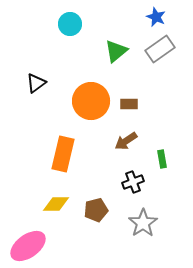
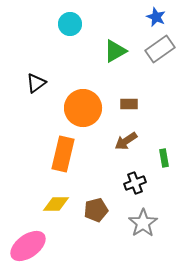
green triangle: moved 1 px left; rotated 10 degrees clockwise
orange circle: moved 8 px left, 7 px down
green rectangle: moved 2 px right, 1 px up
black cross: moved 2 px right, 1 px down
